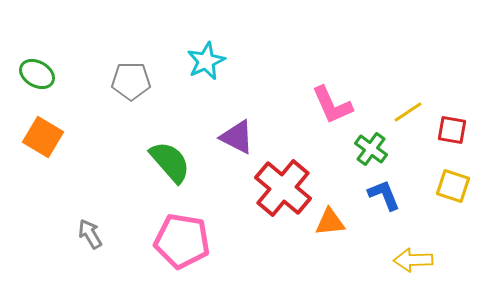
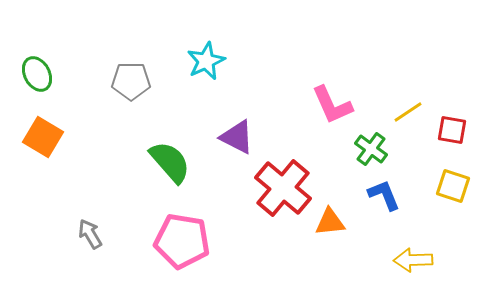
green ellipse: rotated 32 degrees clockwise
